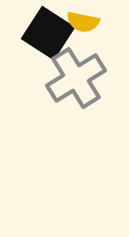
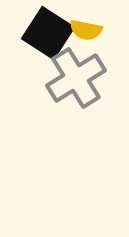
yellow semicircle: moved 3 px right, 8 px down
